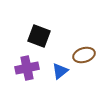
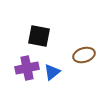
black square: rotated 10 degrees counterclockwise
blue triangle: moved 8 px left, 1 px down
